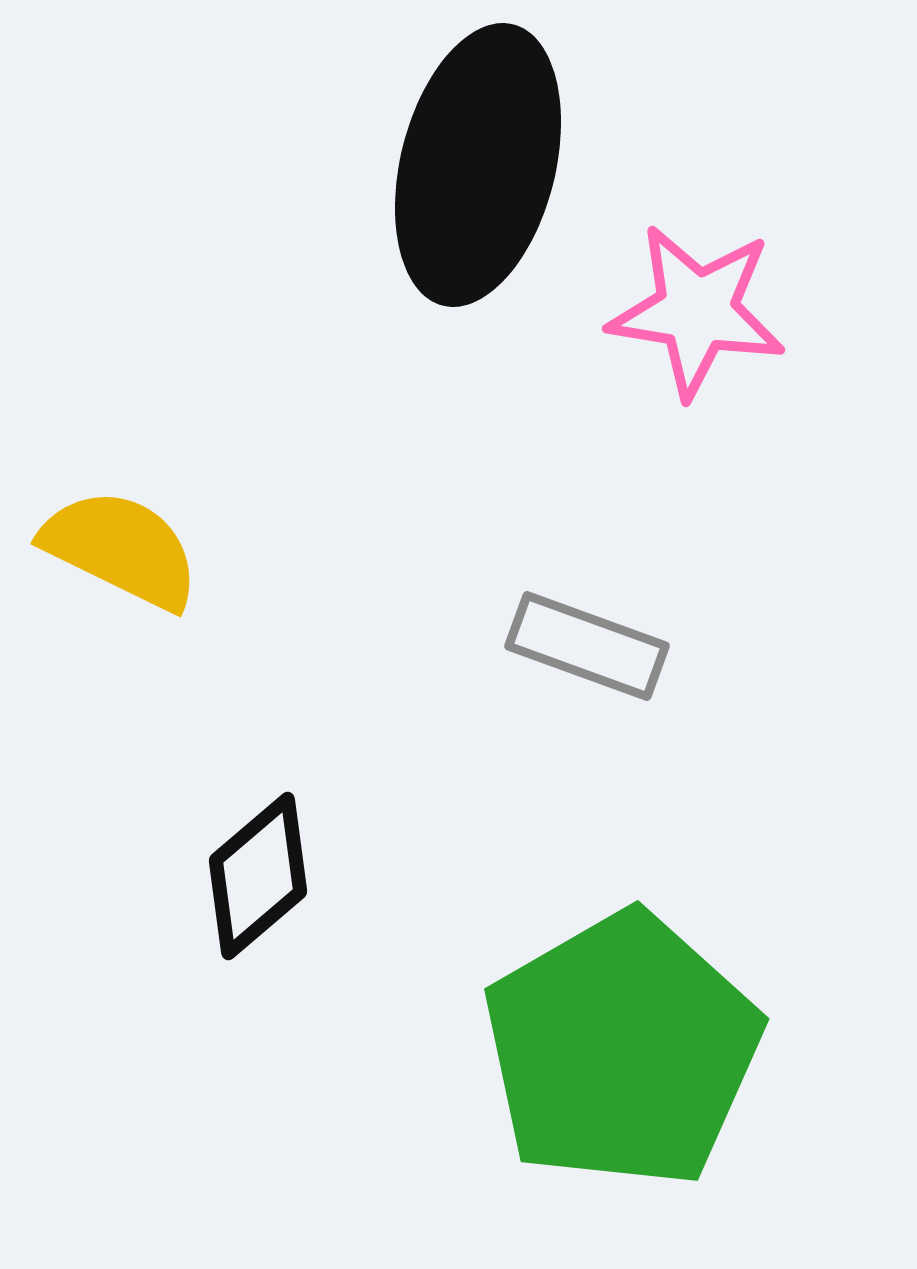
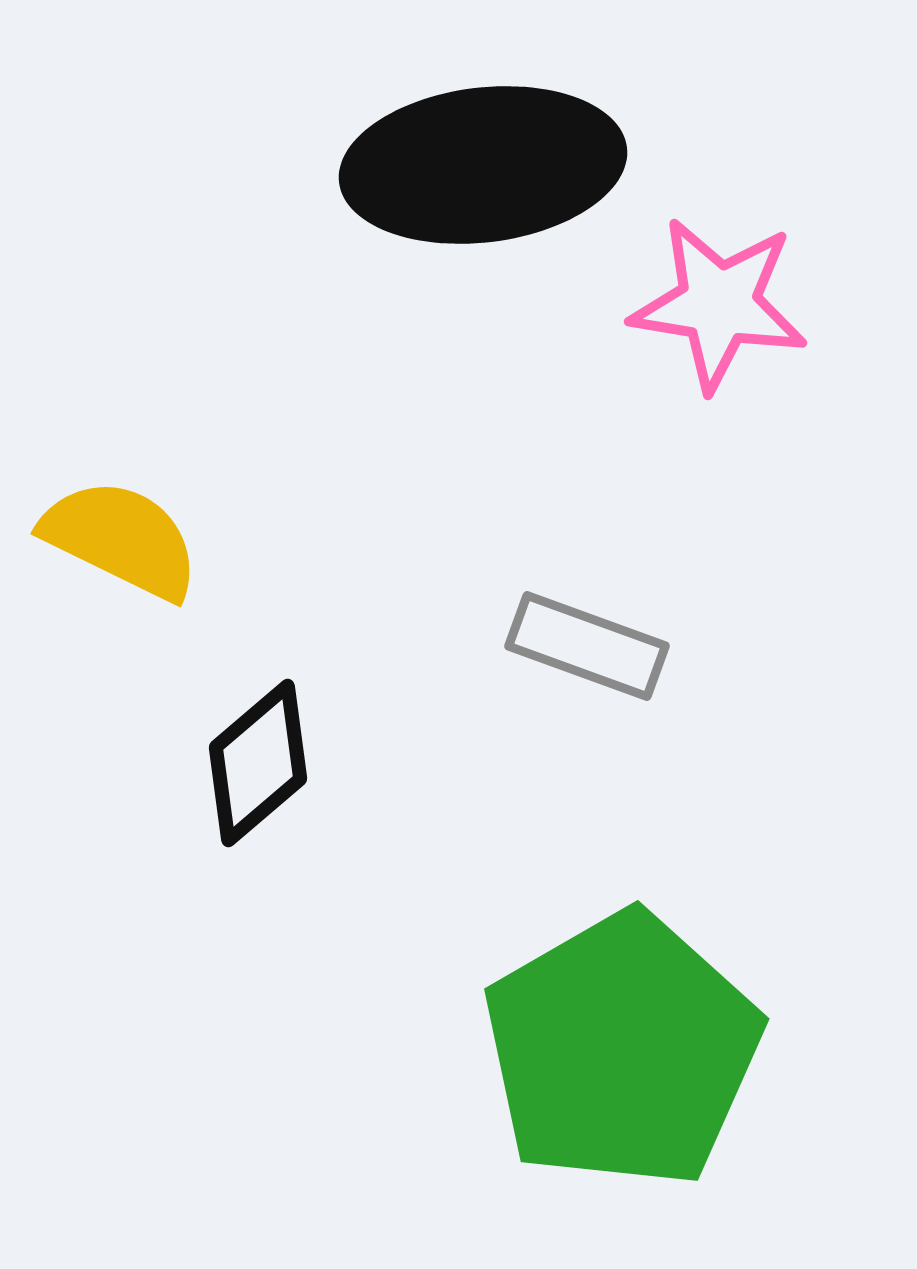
black ellipse: moved 5 px right; rotated 69 degrees clockwise
pink star: moved 22 px right, 7 px up
yellow semicircle: moved 10 px up
black diamond: moved 113 px up
